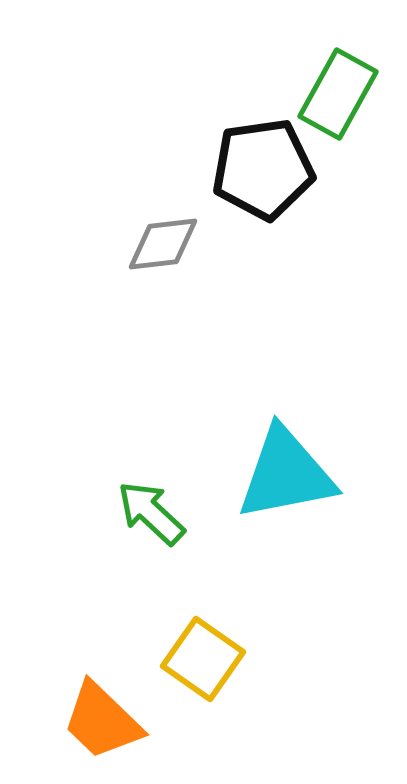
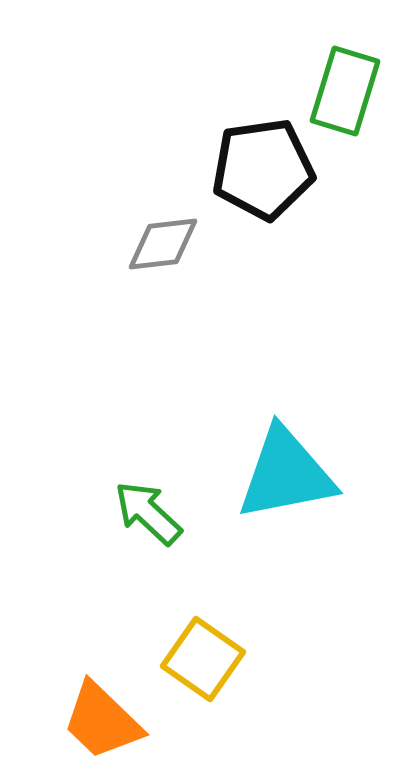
green rectangle: moved 7 px right, 3 px up; rotated 12 degrees counterclockwise
green arrow: moved 3 px left
